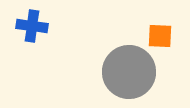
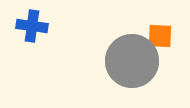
gray circle: moved 3 px right, 11 px up
